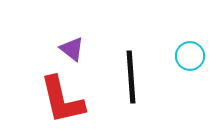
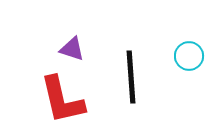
purple triangle: rotated 20 degrees counterclockwise
cyan circle: moved 1 px left
